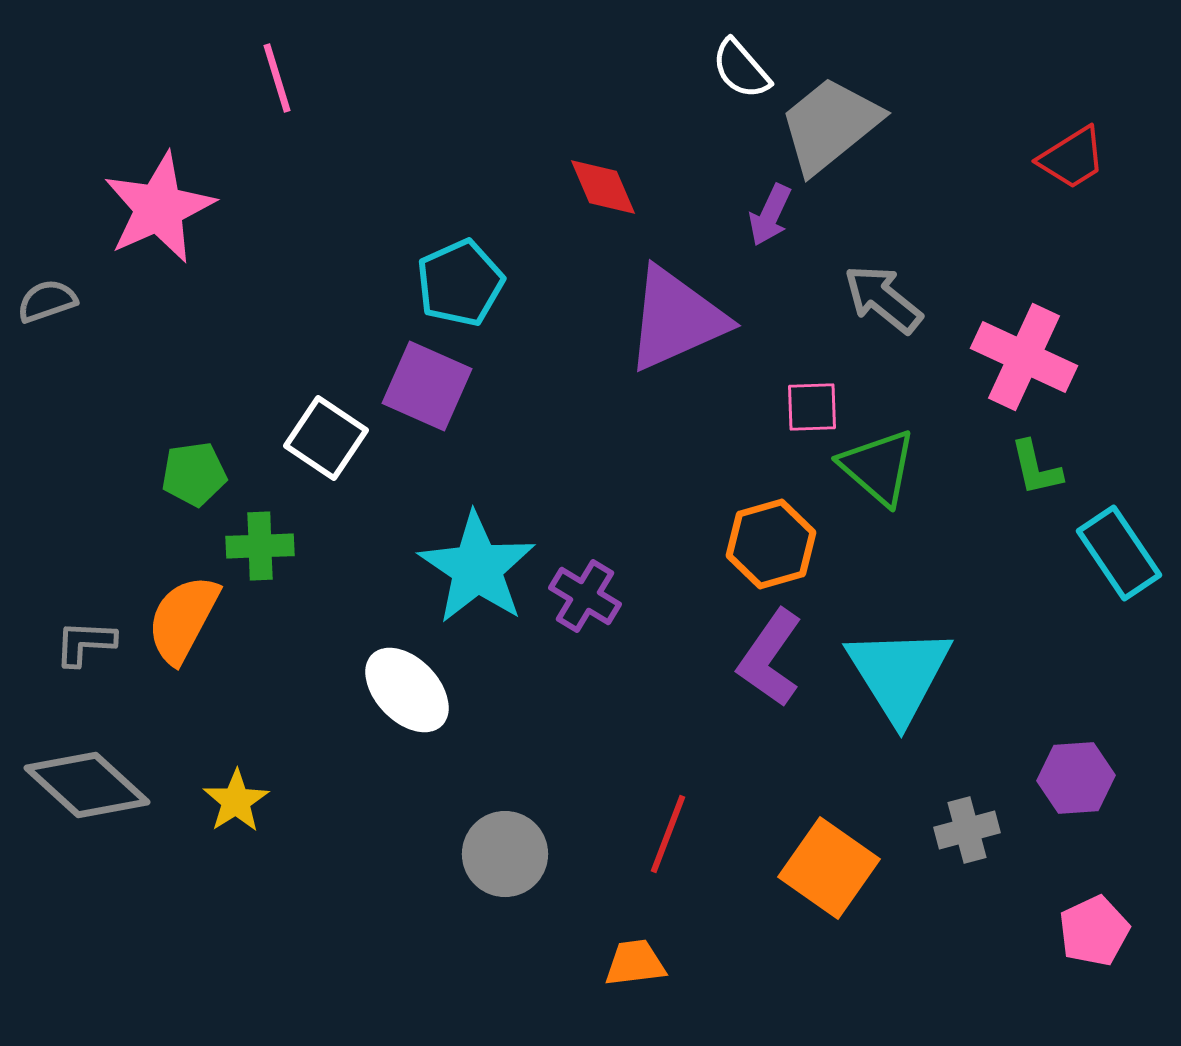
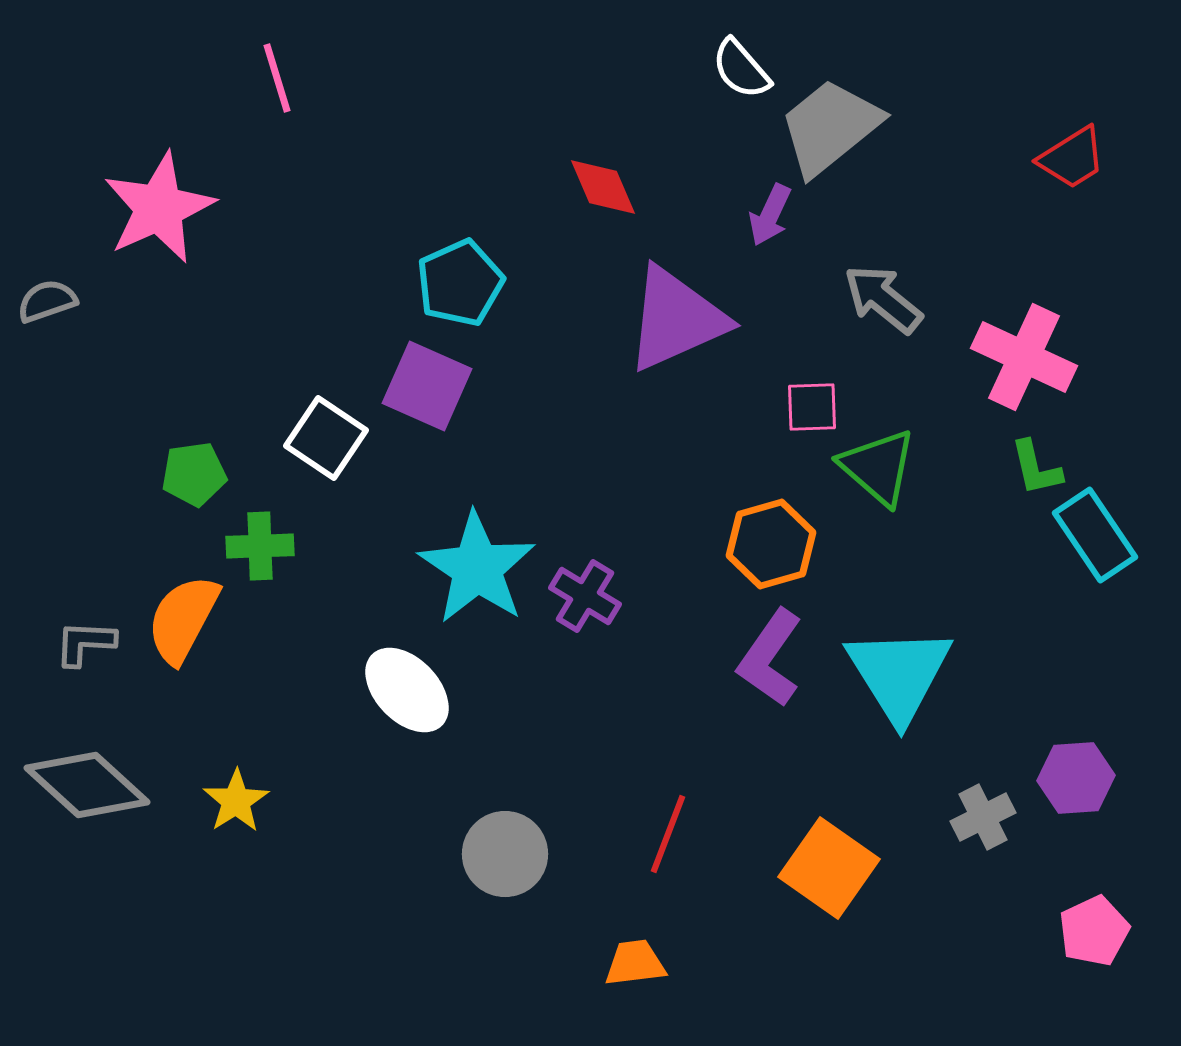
gray trapezoid: moved 2 px down
cyan rectangle: moved 24 px left, 18 px up
gray cross: moved 16 px right, 13 px up; rotated 12 degrees counterclockwise
